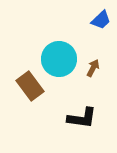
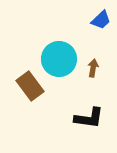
brown arrow: rotated 18 degrees counterclockwise
black L-shape: moved 7 px right
